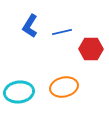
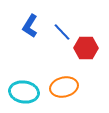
blue line: rotated 60 degrees clockwise
red hexagon: moved 5 px left, 1 px up
cyan ellipse: moved 5 px right; rotated 16 degrees clockwise
